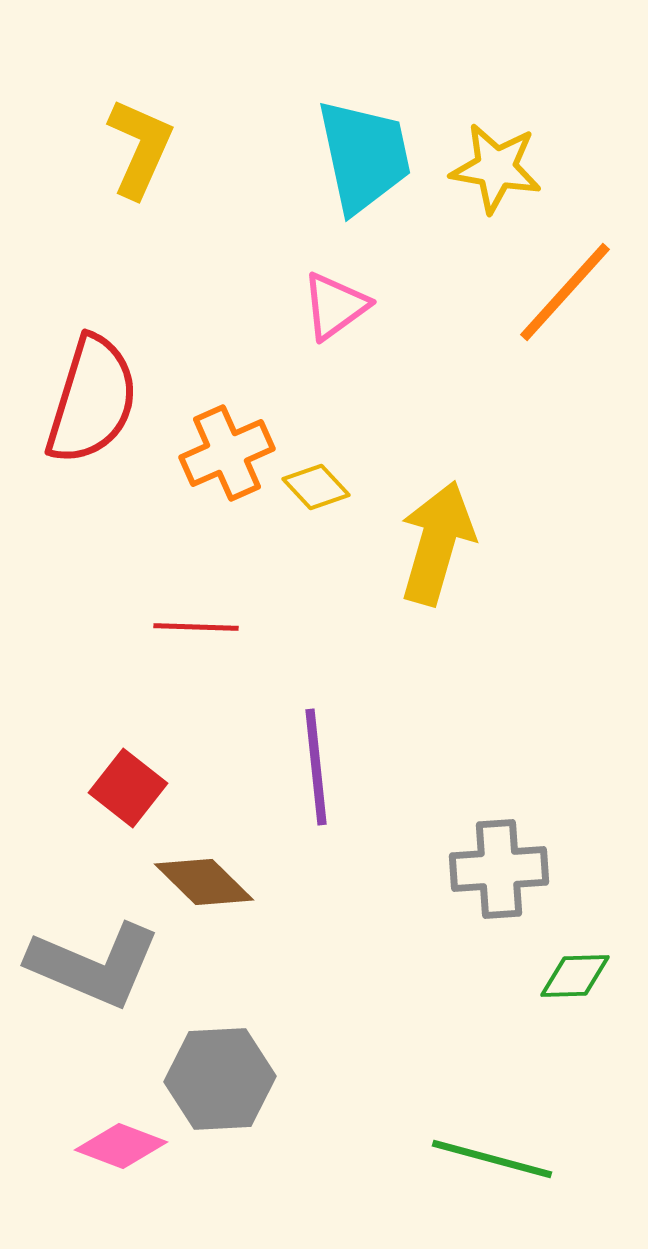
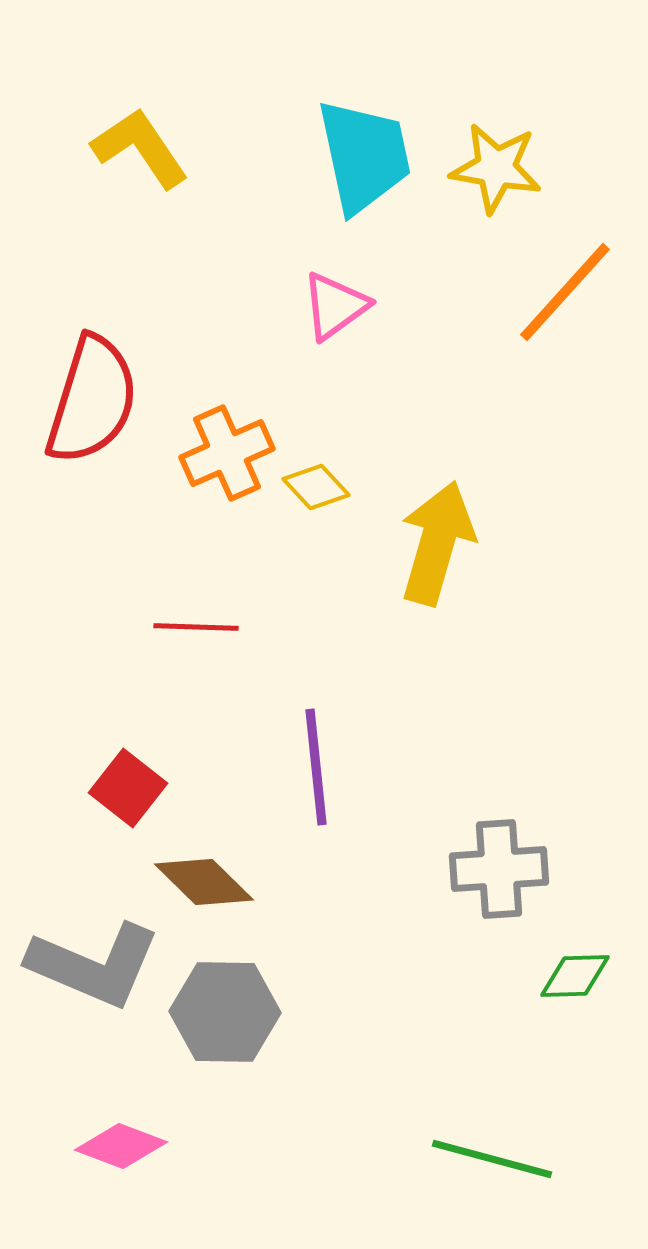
yellow L-shape: rotated 58 degrees counterclockwise
gray hexagon: moved 5 px right, 67 px up; rotated 4 degrees clockwise
